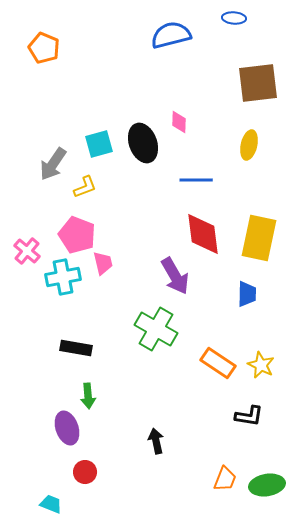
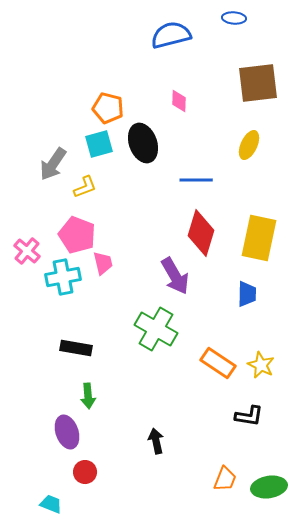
orange pentagon: moved 64 px right, 60 px down; rotated 8 degrees counterclockwise
pink diamond: moved 21 px up
yellow ellipse: rotated 12 degrees clockwise
red diamond: moved 2 px left, 1 px up; rotated 24 degrees clockwise
purple ellipse: moved 4 px down
green ellipse: moved 2 px right, 2 px down
